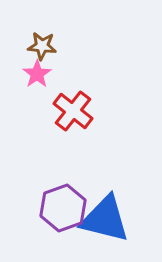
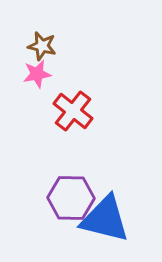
brown star: rotated 8 degrees clockwise
pink star: rotated 24 degrees clockwise
purple hexagon: moved 8 px right, 10 px up; rotated 21 degrees clockwise
